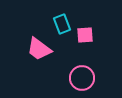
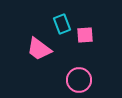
pink circle: moved 3 px left, 2 px down
